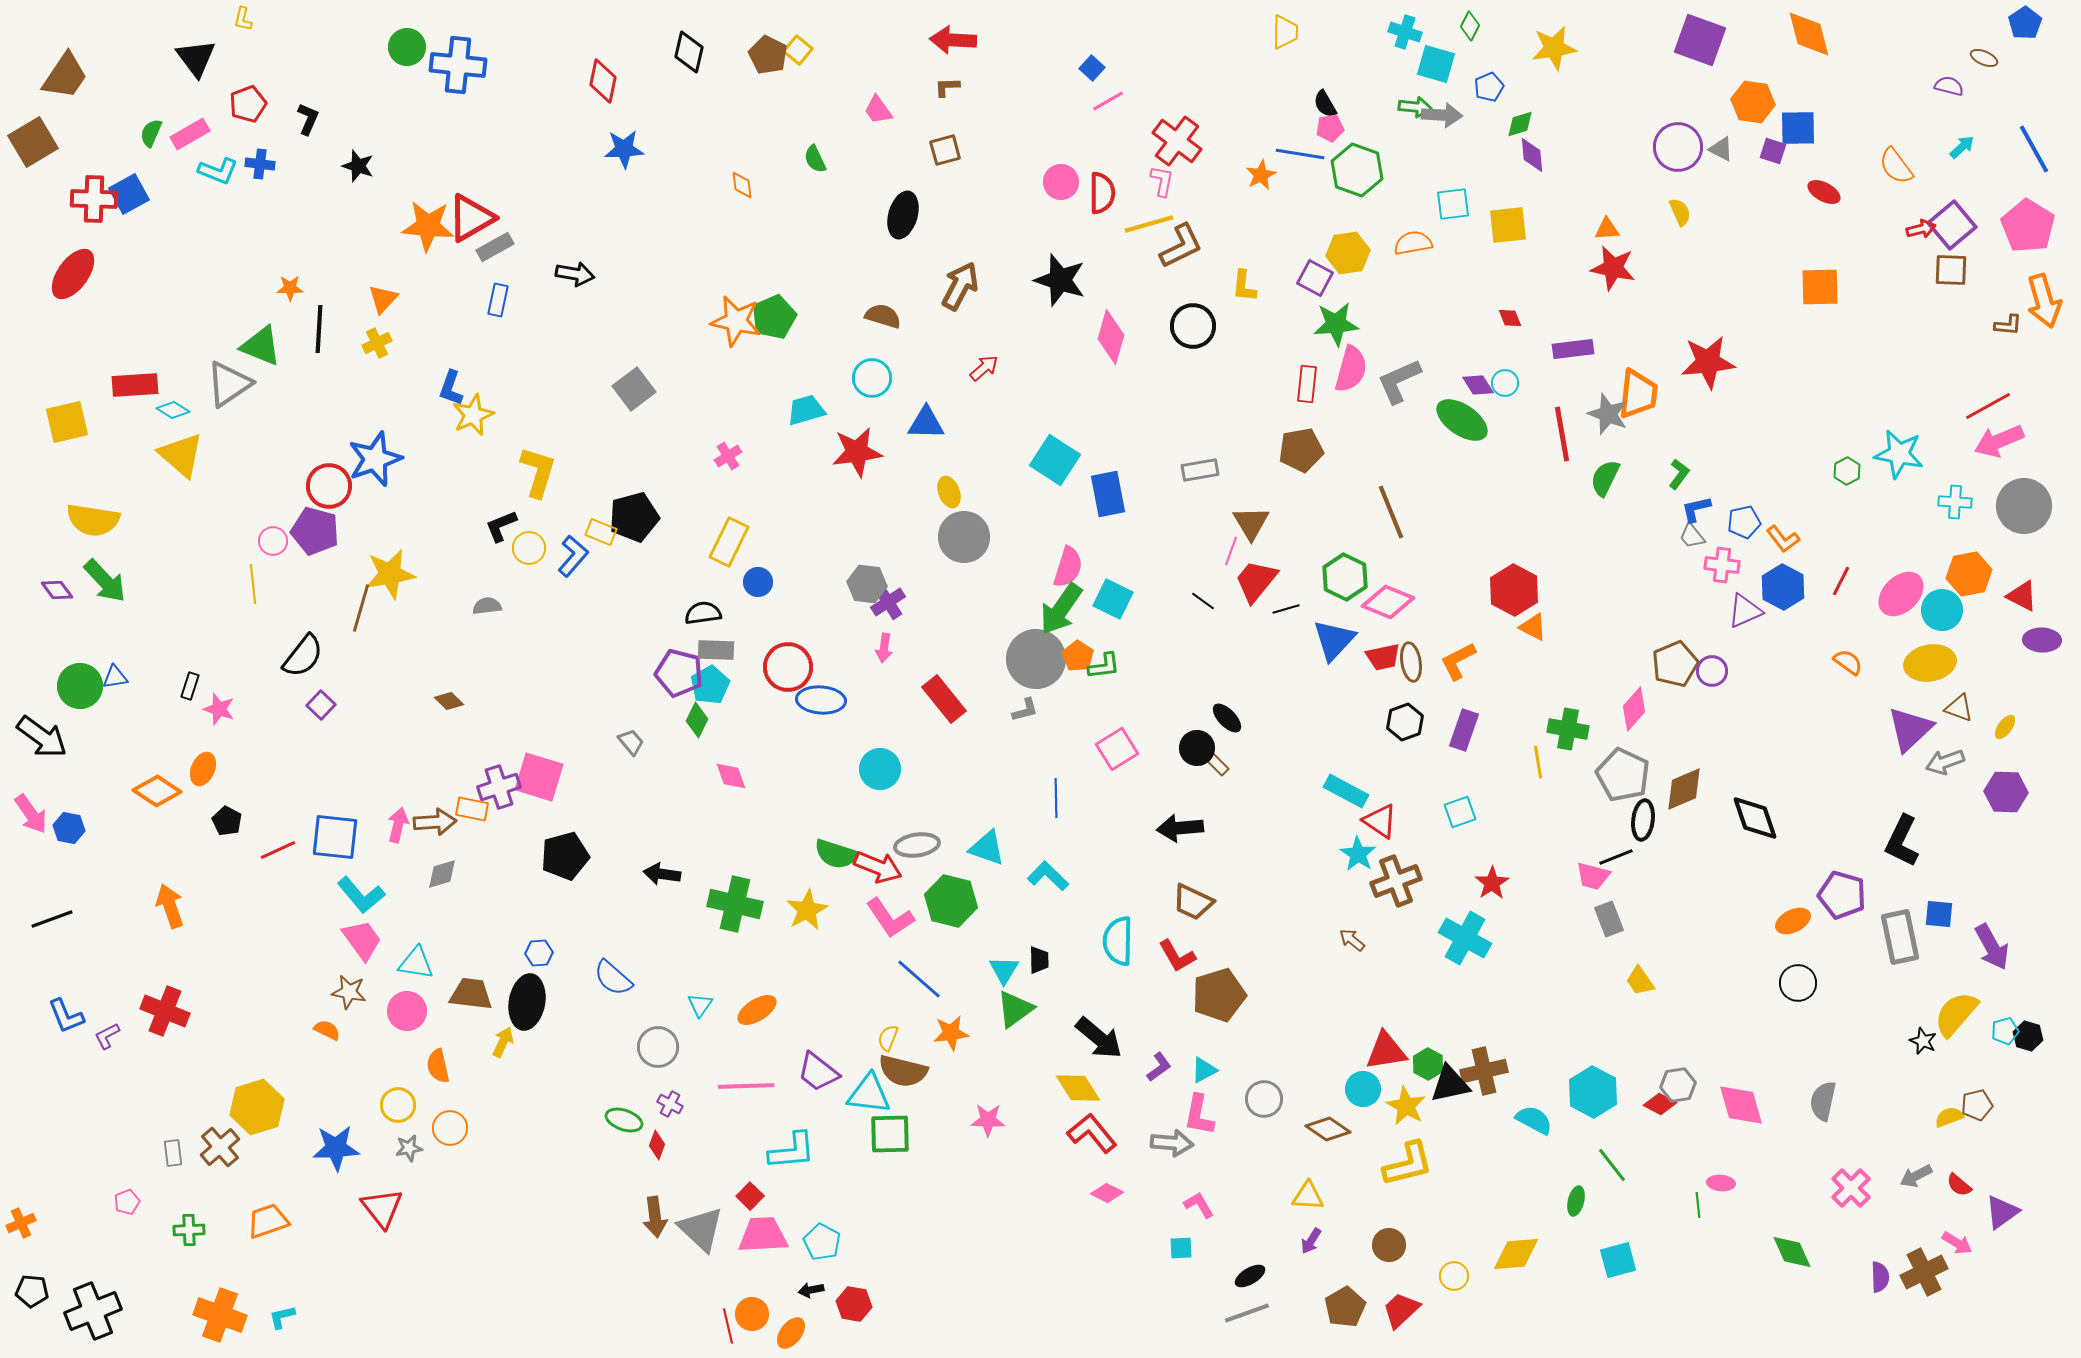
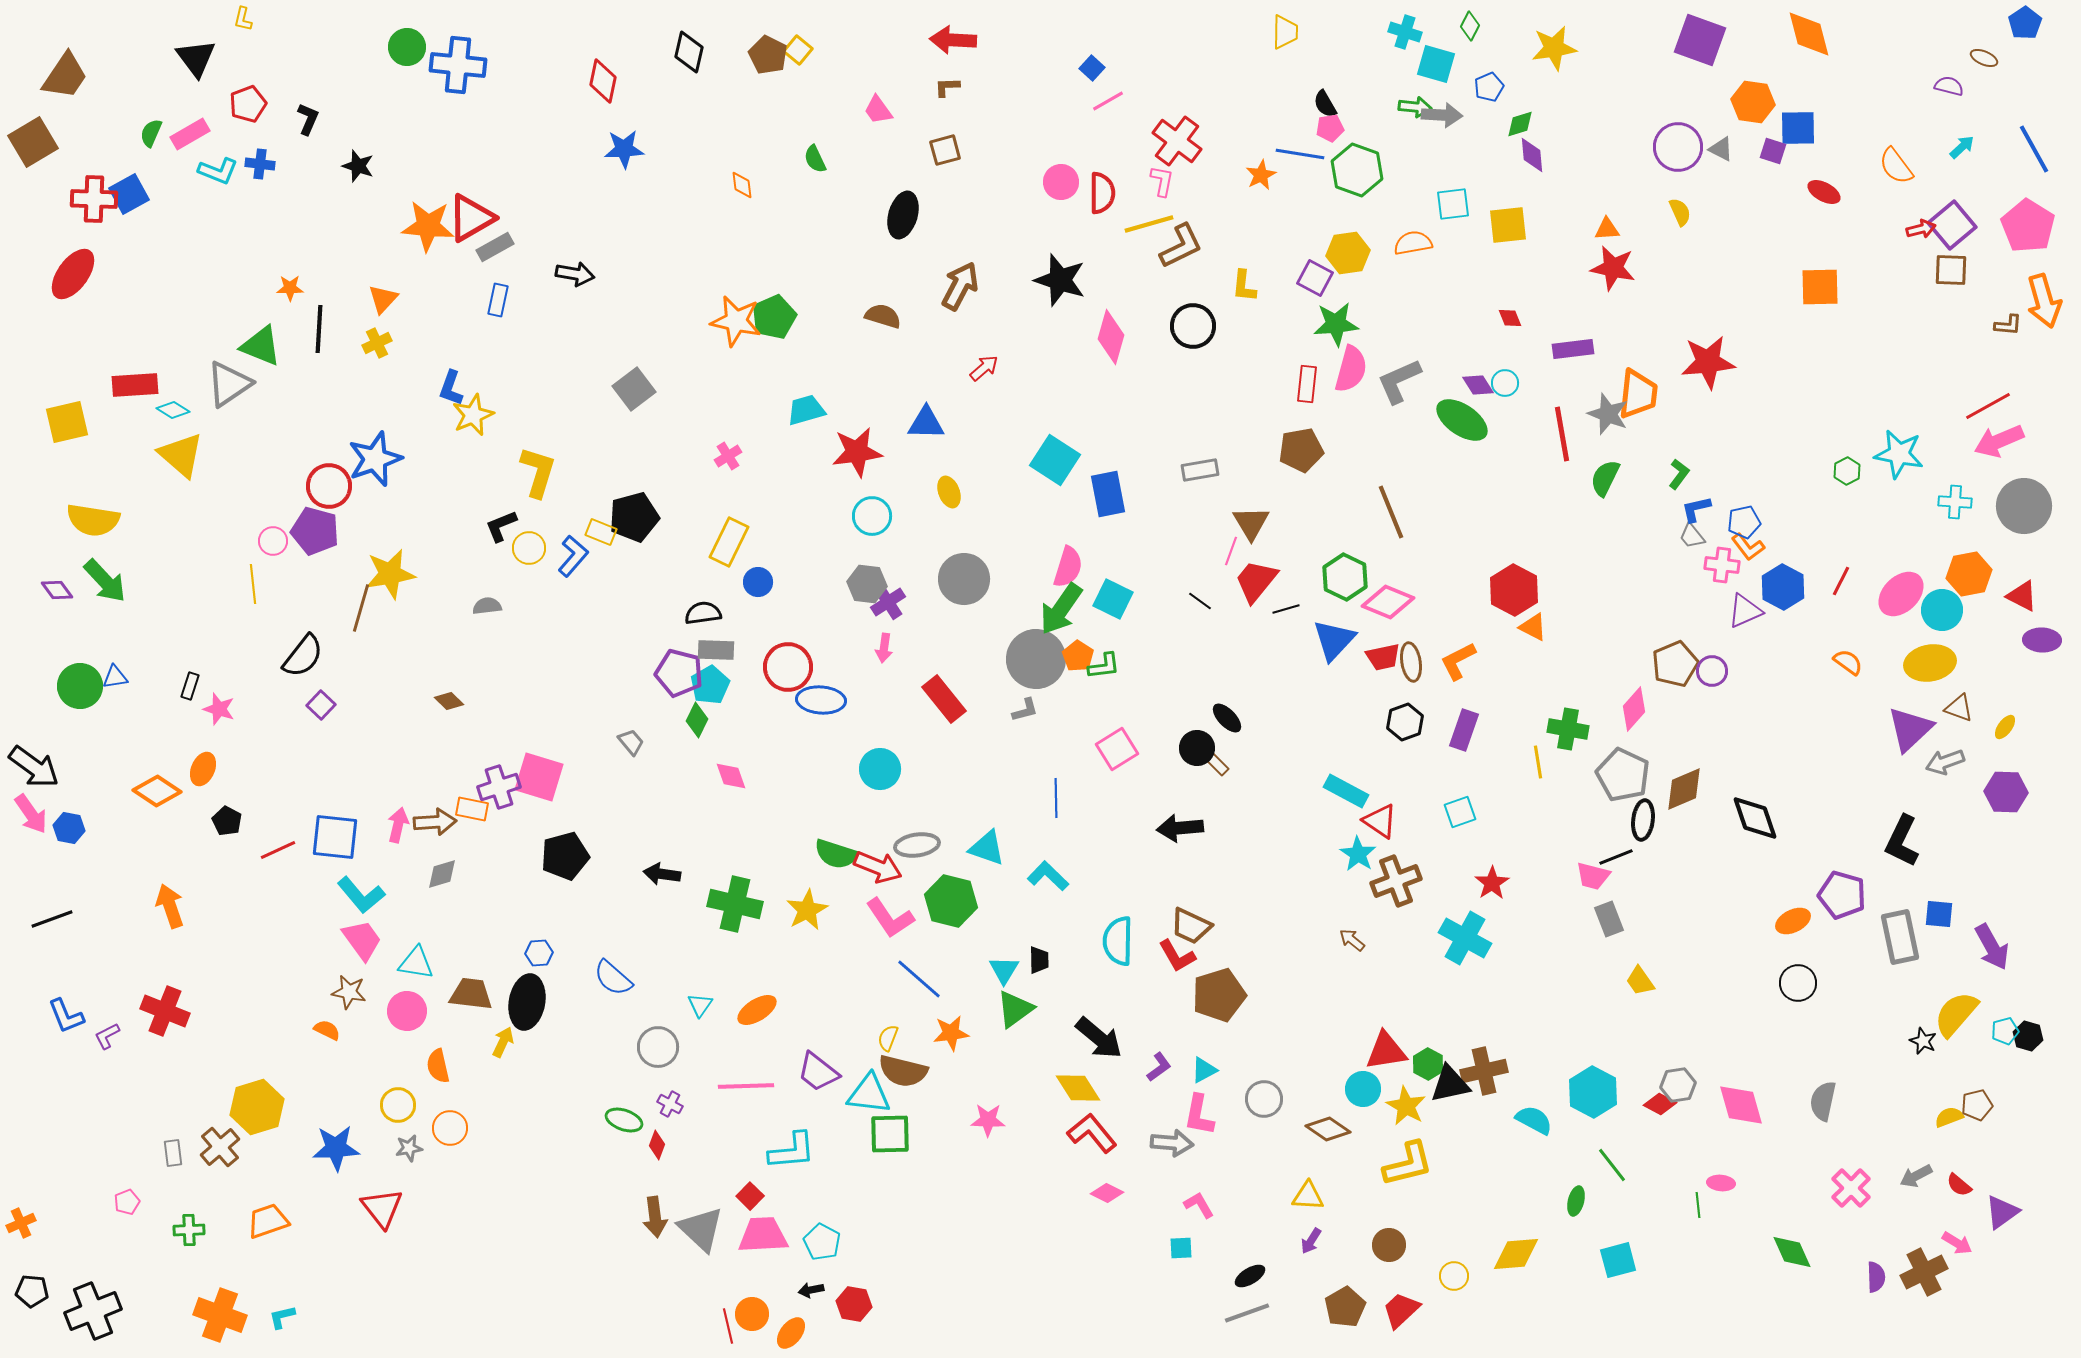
cyan circle at (872, 378): moved 138 px down
gray circle at (964, 537): moved 42 px down
orange L-shape at (1783, 539): moved 35 px left, 8 px down
black line at (1203, 601): moved 3 px left
black arrow at (42, 737): moved 8 px left, 30 px down
brown trapezoid at (1193, 902): moved 2 px left, 24 px down
purple semicircle at (1880, 1277): moved 4 px left
